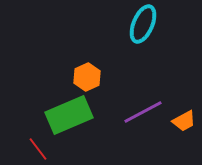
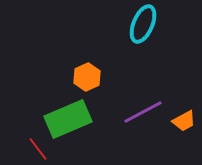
green rectangle: moved 1 px left, 4 px down
